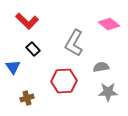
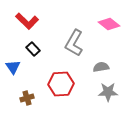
red hexagon: moved 3 px left, 3 px down
